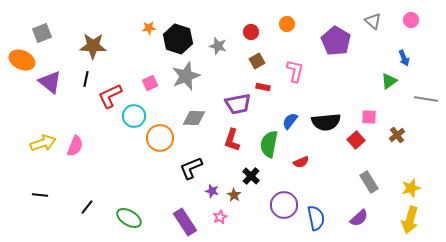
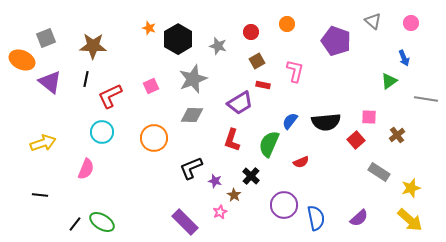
pink circle at (411, 20): moved 3 px down
orange star at (149, 28): rotated 24 degrees clockwise
gray square at (42, 33): moved 4 px right, 5 px down
black hexagon at (178, 39): rotated 12 degrees clockwise
purple pentagon at (336, 41): rotated 12 degrees counterclockwise
gray star at (186, 76): moved 7 px right, 3 px down
pink square at (150, 83): moved 1 px right, 3 px down
red rectangle at (263, 87): moved 2 px up
purple trapezoid at (238, 104): moved 2 px right, 1 px up; rotated 20 degrees counterclockwise
cyan circle at (134, 116): moved 32 px left, 16 px down
gray diamond at (194, 118): moved 2 px left, 3 px up
orange circle at (160, 138): moved 6 px left
green semicircle at (269, 144): rotated 12 degrees clockwise
pink semicircle at (75, 146): moved 11 px right, 23 px down
gray rectangle at (369, 182): moved 10 px right, 10 px up; rotated 25 degrees counterclockwise
purple star at (212, 191): moved 3 px right, 10 px up
black line at (87, 207): moved 12 px left, 17 px down
pink star at (220, 217): moved 5 px up
green ellipse at (129, 218): moved 27 px left, 4 px down
yellow arrow at (410, 220): rotated 64 degrees counterclockwise
purple rectangle at (185, 222): rotated 12 degrees counterclockwise
